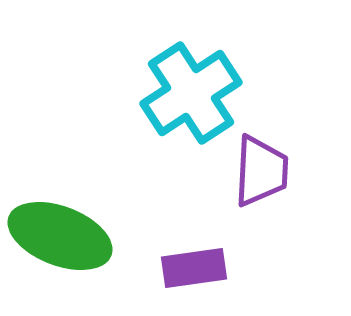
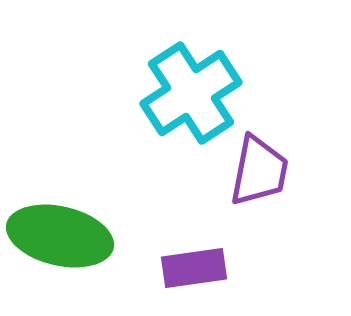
purple trapezoid: moved 2 px left; rotated 8 degrees clockwise
green ellipse: rotated 8 degrees counterclockwise
